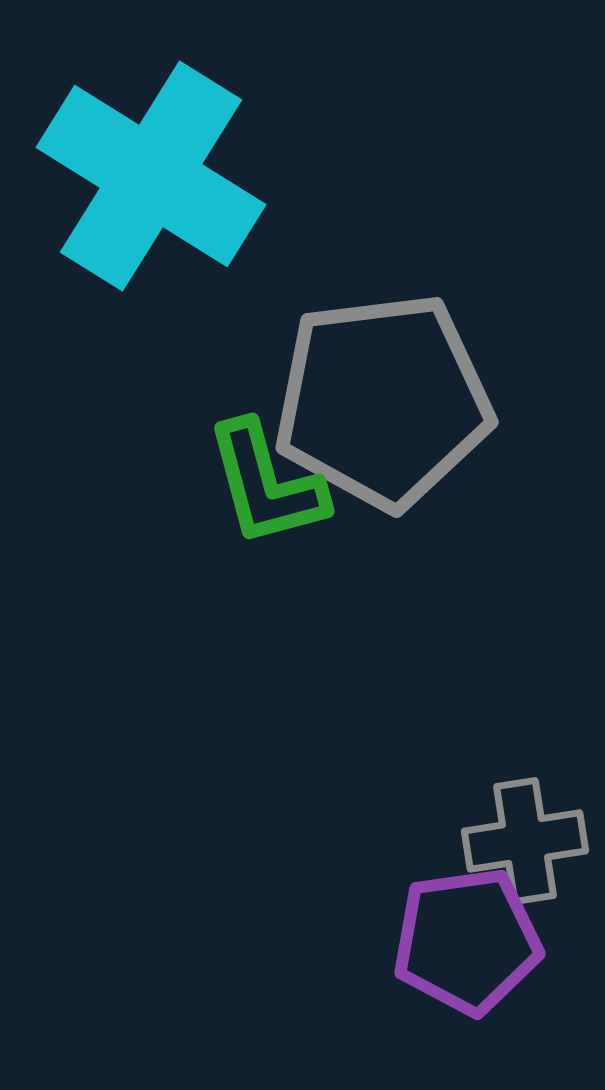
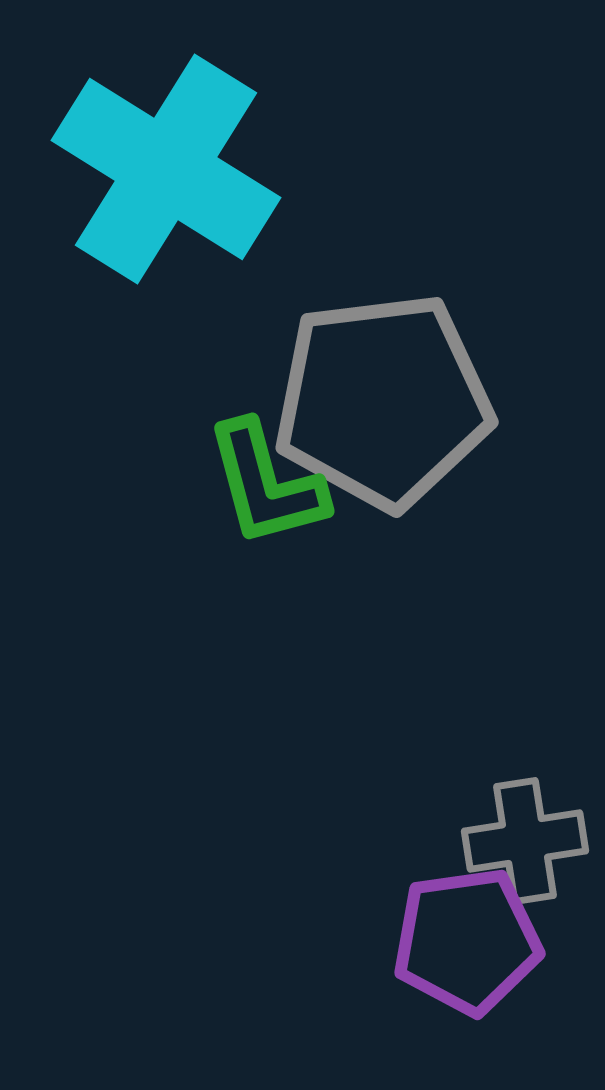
cyan cross: moved 15 px right, 7 px up
